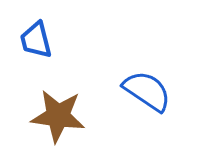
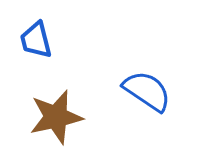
brown star: moved 2 px left, 1 px down; rotated 20 degrees counterclockwise
